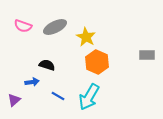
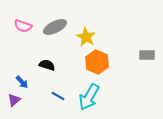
blue arrow: moved 10 px left; rotated 56 degrees clockwise
